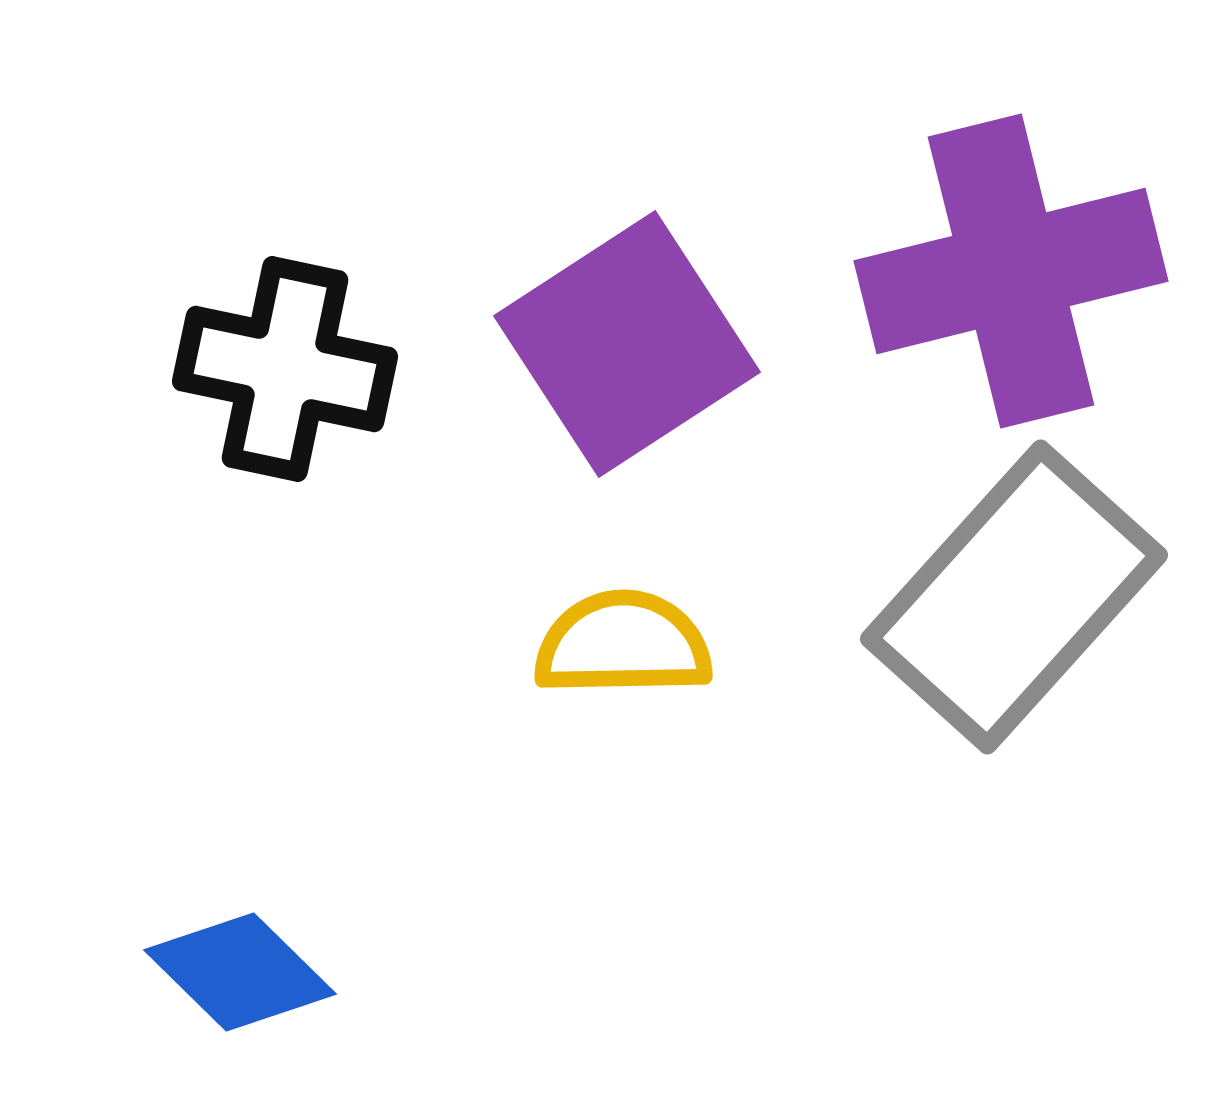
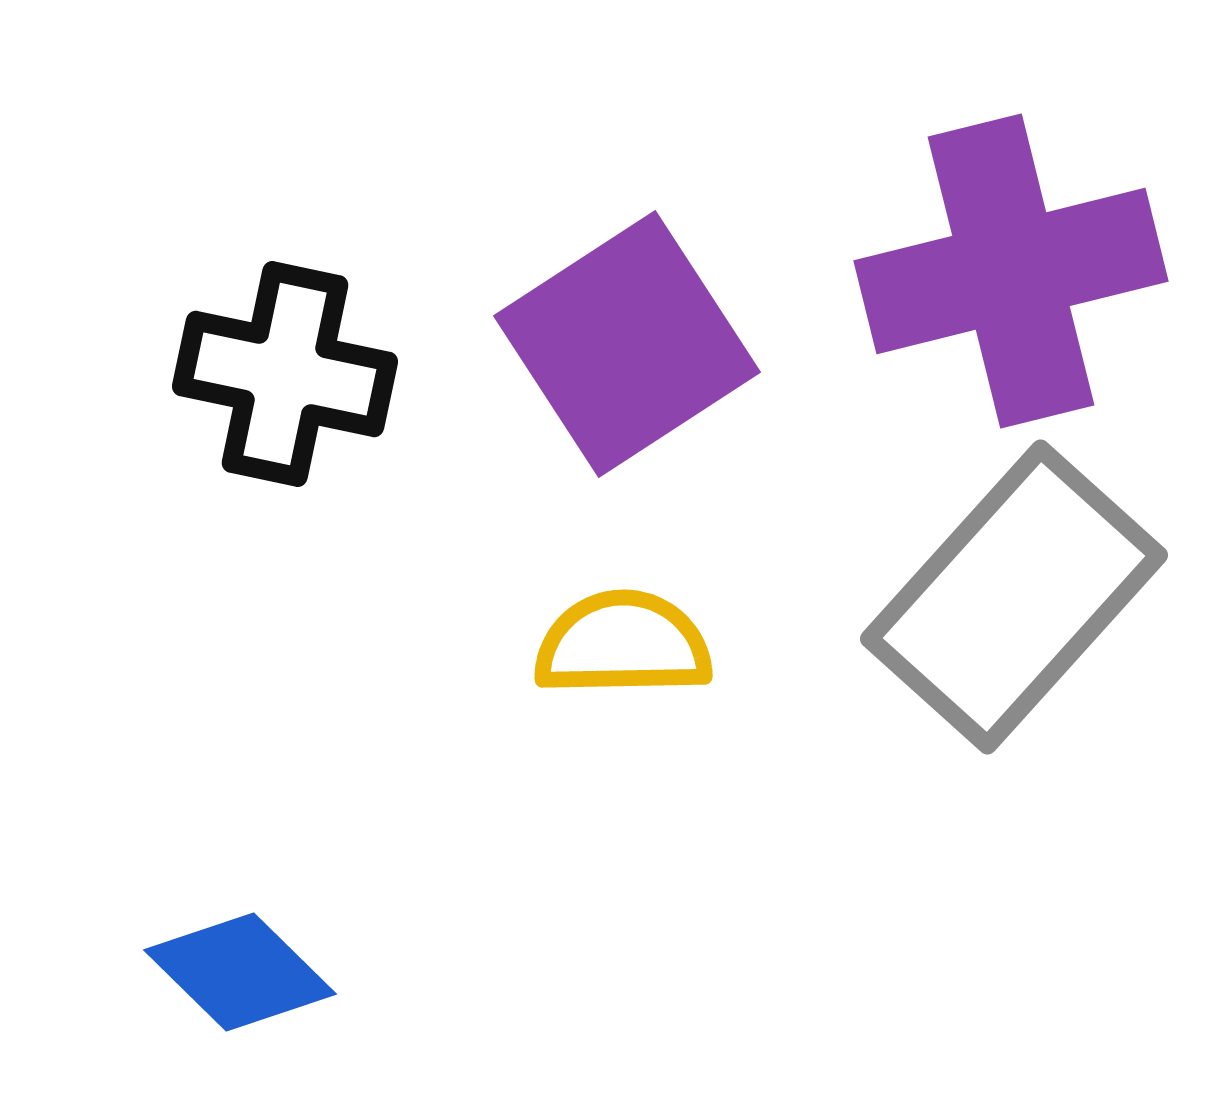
black cross: moved 5 px down
